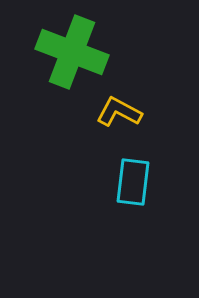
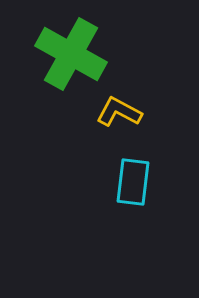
green cross: moved 1 px left, 2 px down; rotated 8 degrees clockwise
